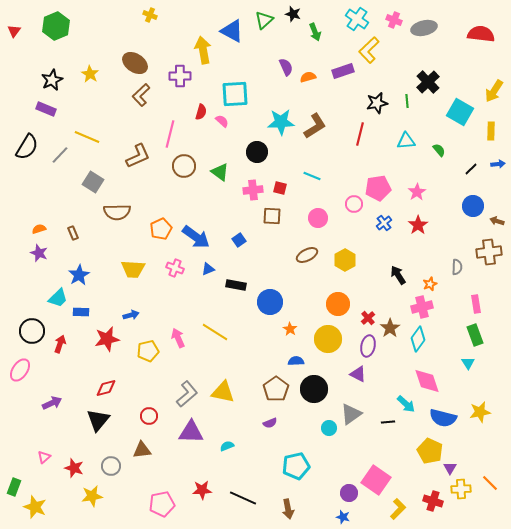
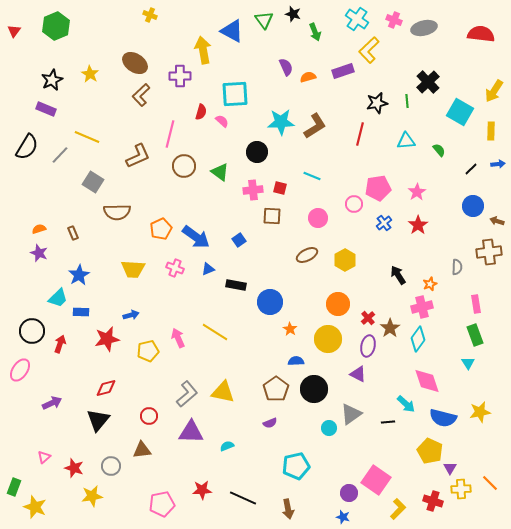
green triangle at (264, 20): rotated 24 degrees counterclockwise
